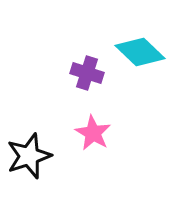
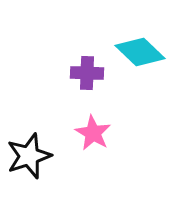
purple cross: rotated 16 degrees counterclockwise
